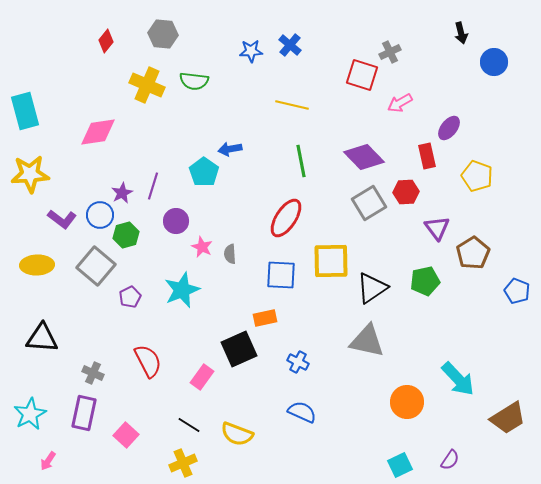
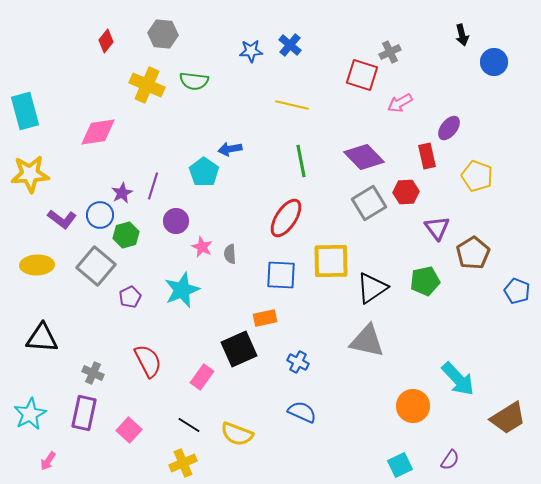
black arrow at (461, 33): moved 1 px right, 2 px down
orange circle at (407, 402): moved 6 px right, 4 px down
pink square at (126, 435): moved 3 px right, 5 px up
